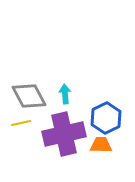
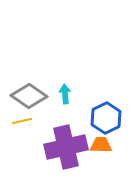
gray diamond: rotated 27 degrees counterclockwise
yellow line: moved 1 px right, 2 px up
purple cross: moved 2 px right, 13 px down
